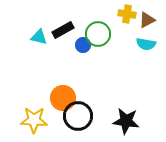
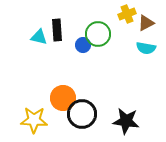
yellow cross: rotated 30 degrees counterclockwise
brown triangle: moved 1 px left, 3 px down
black rectangle: moved 6 px left; rotated 65 degrees counterclockwise
cyan semicircle: moved 4 px down
black circle: moved 4 px right, 2 px up
